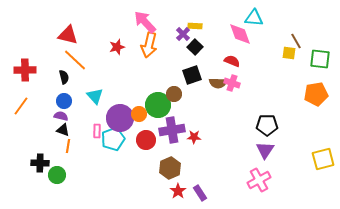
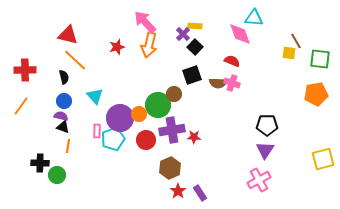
black triangle at (63, 130): moved 3 px up
